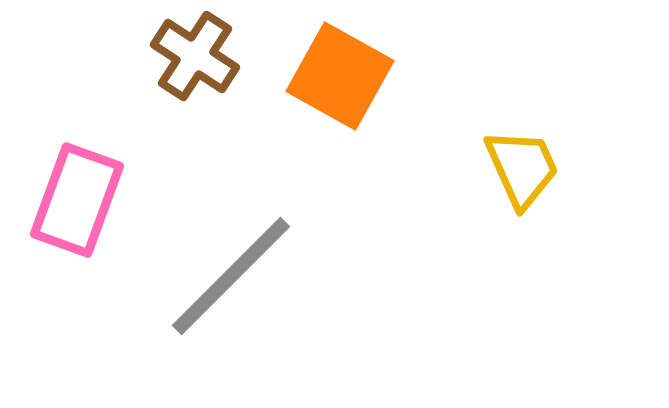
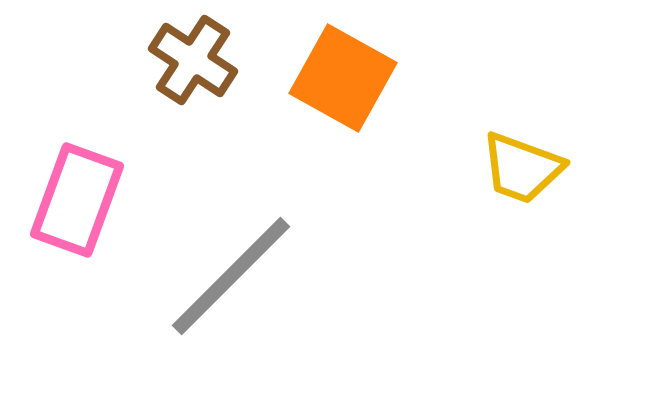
brown cross: moved 2 px left, 4 px down
orange square: moved 3 px right, 2 px down
yellow trapezoid: rotated 134 degrees clockwise
